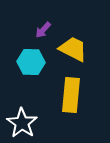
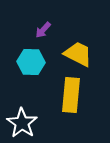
yellow trapezoid: moved 5 px right, 5 px down
